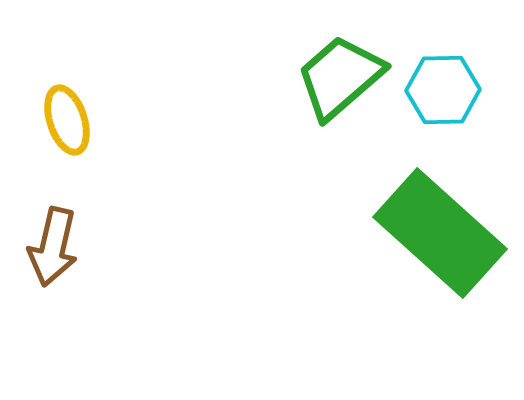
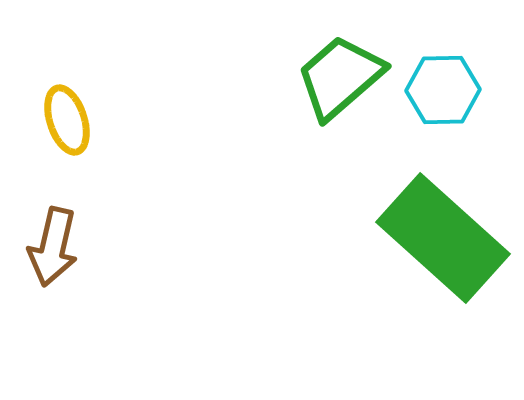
green rectangle: moved 3 px right, 5 px down
